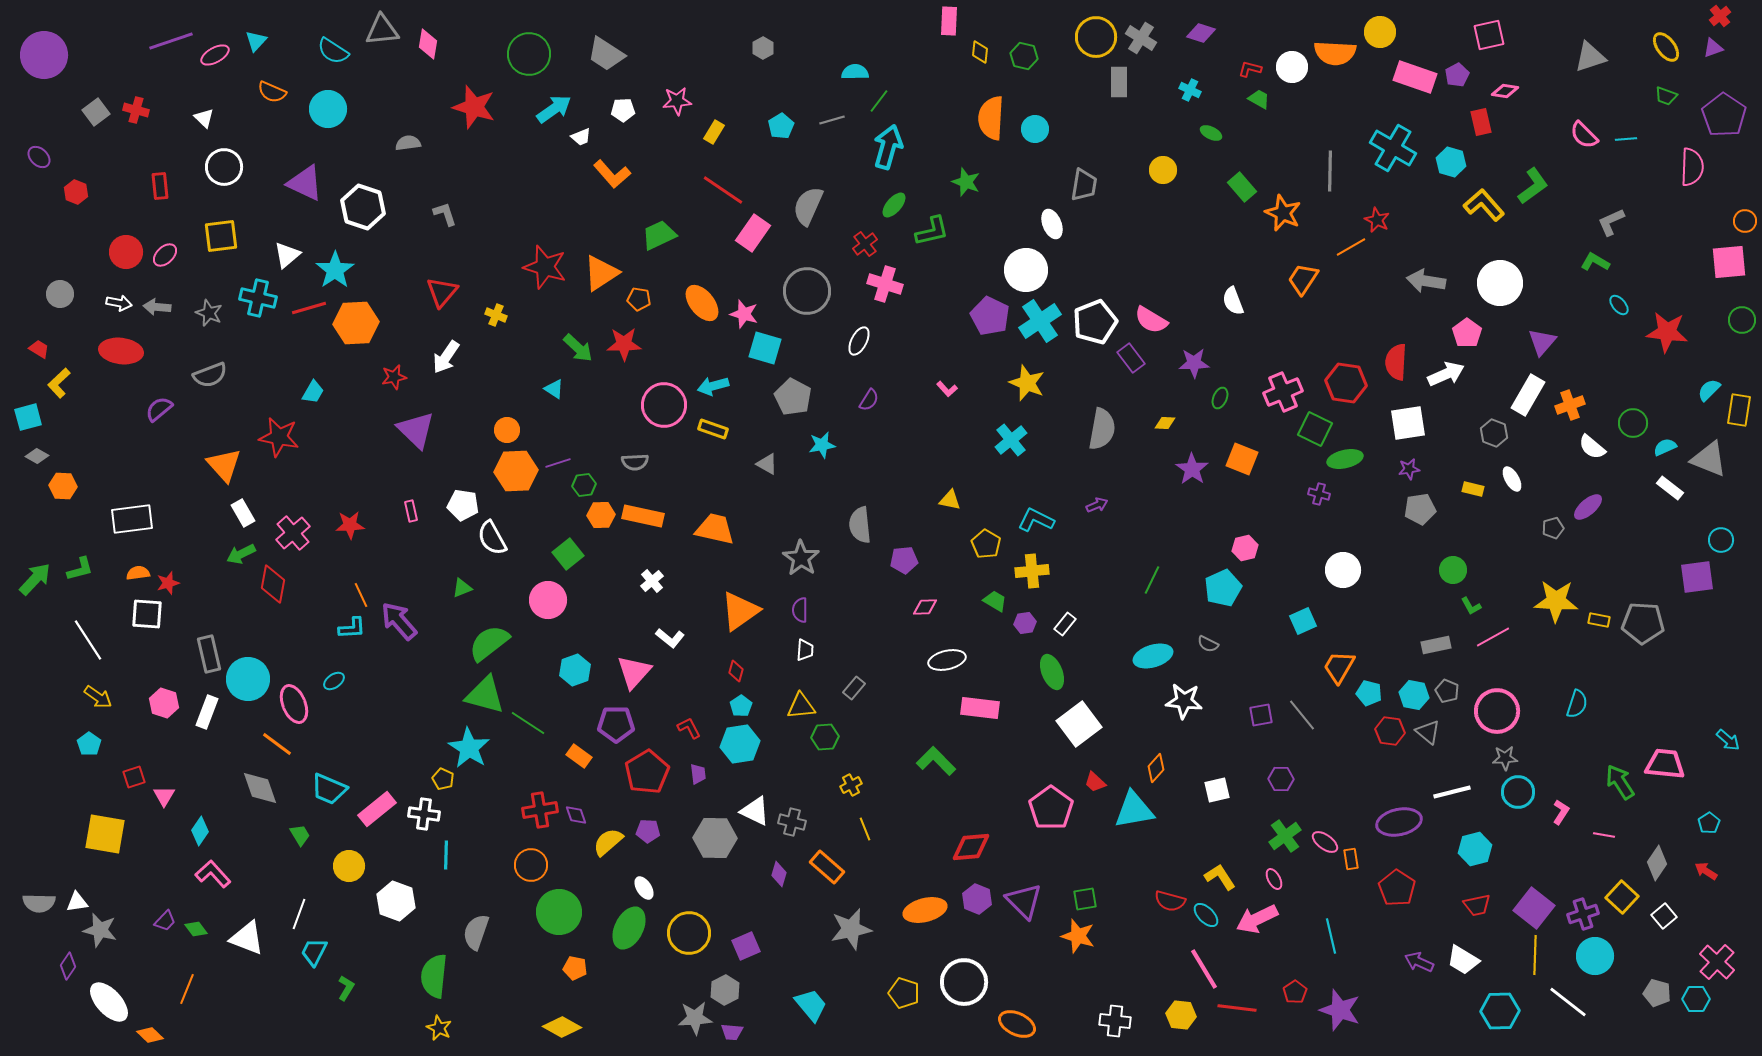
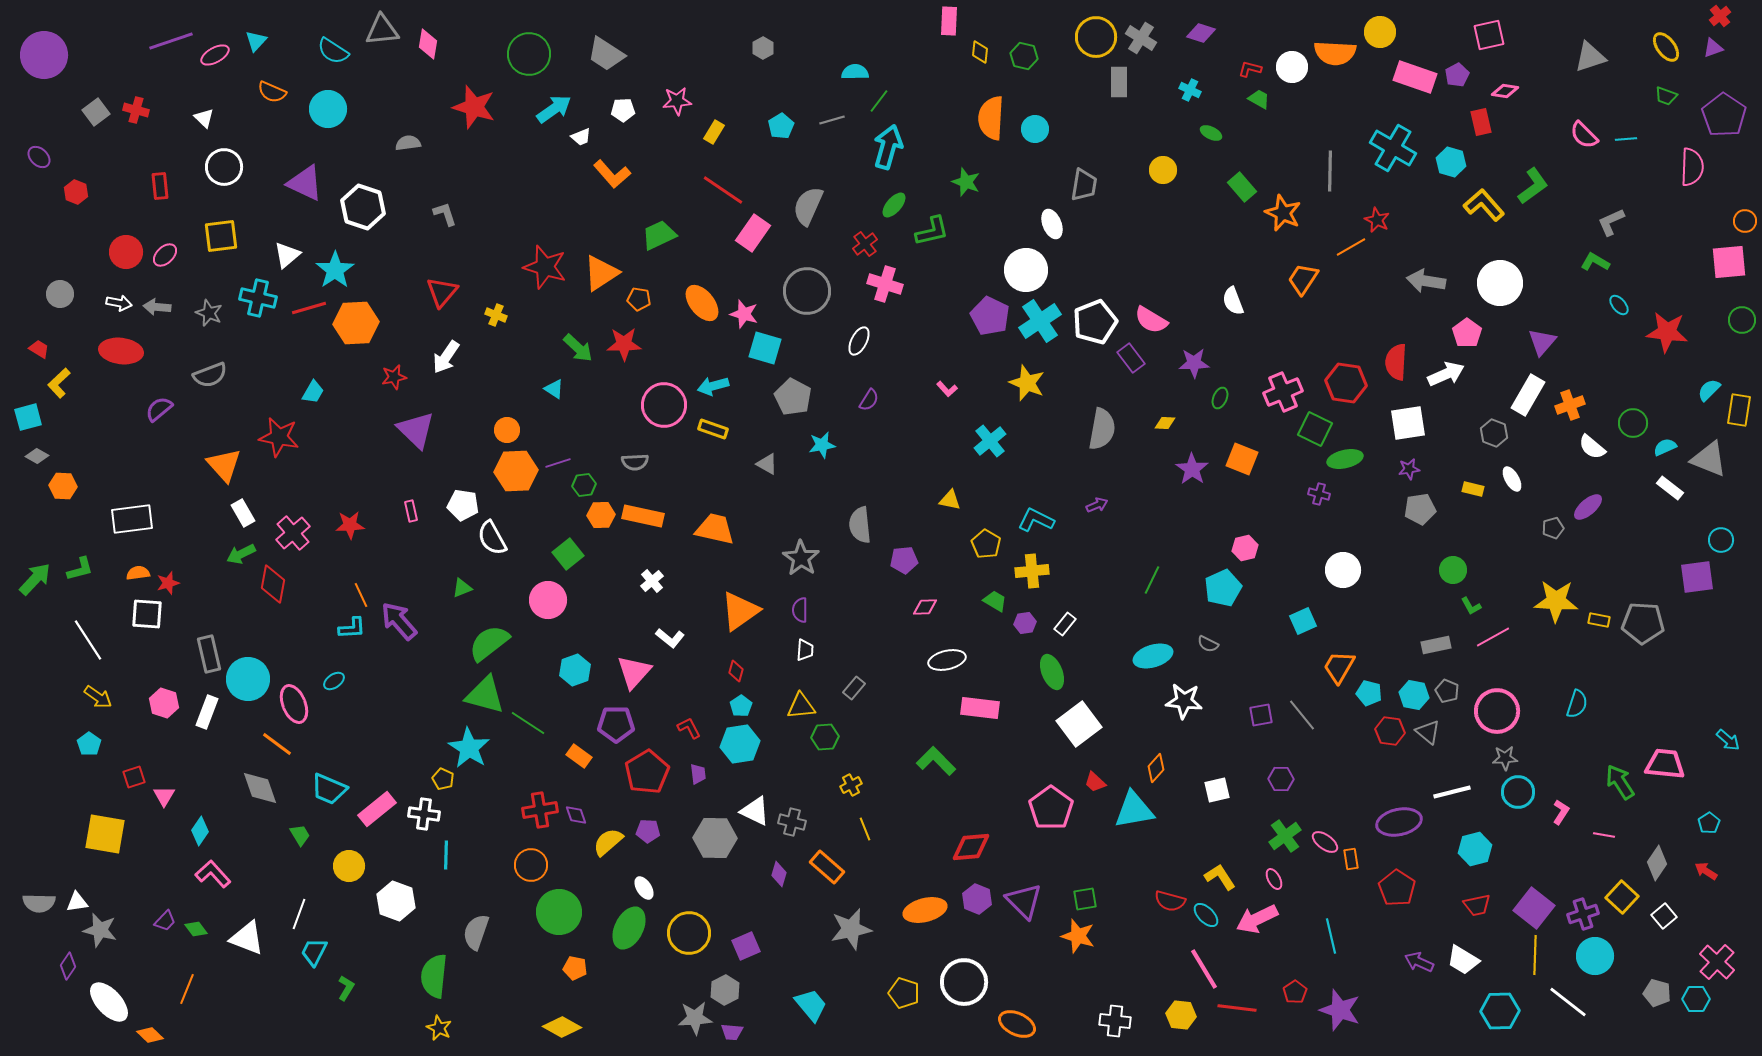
cyan cross at (1011, 440): moved 21 px left, 1 px down
